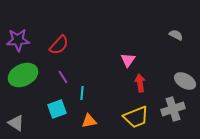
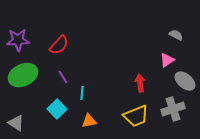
pink triangle: moved 39 px right; rotated 21 degrees clockwise
gray ellipse: rotated 10 degrees clockwise
cyan square: rotated 24 degrees counterclockwise
yellow trapezoid: moved 1 px up
